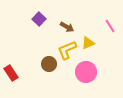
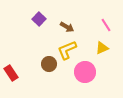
pink line: moved 4 px left, 1 px up
yellow triangle: moved 14 px right, 5 px down
pink circle: moved 1 px left
